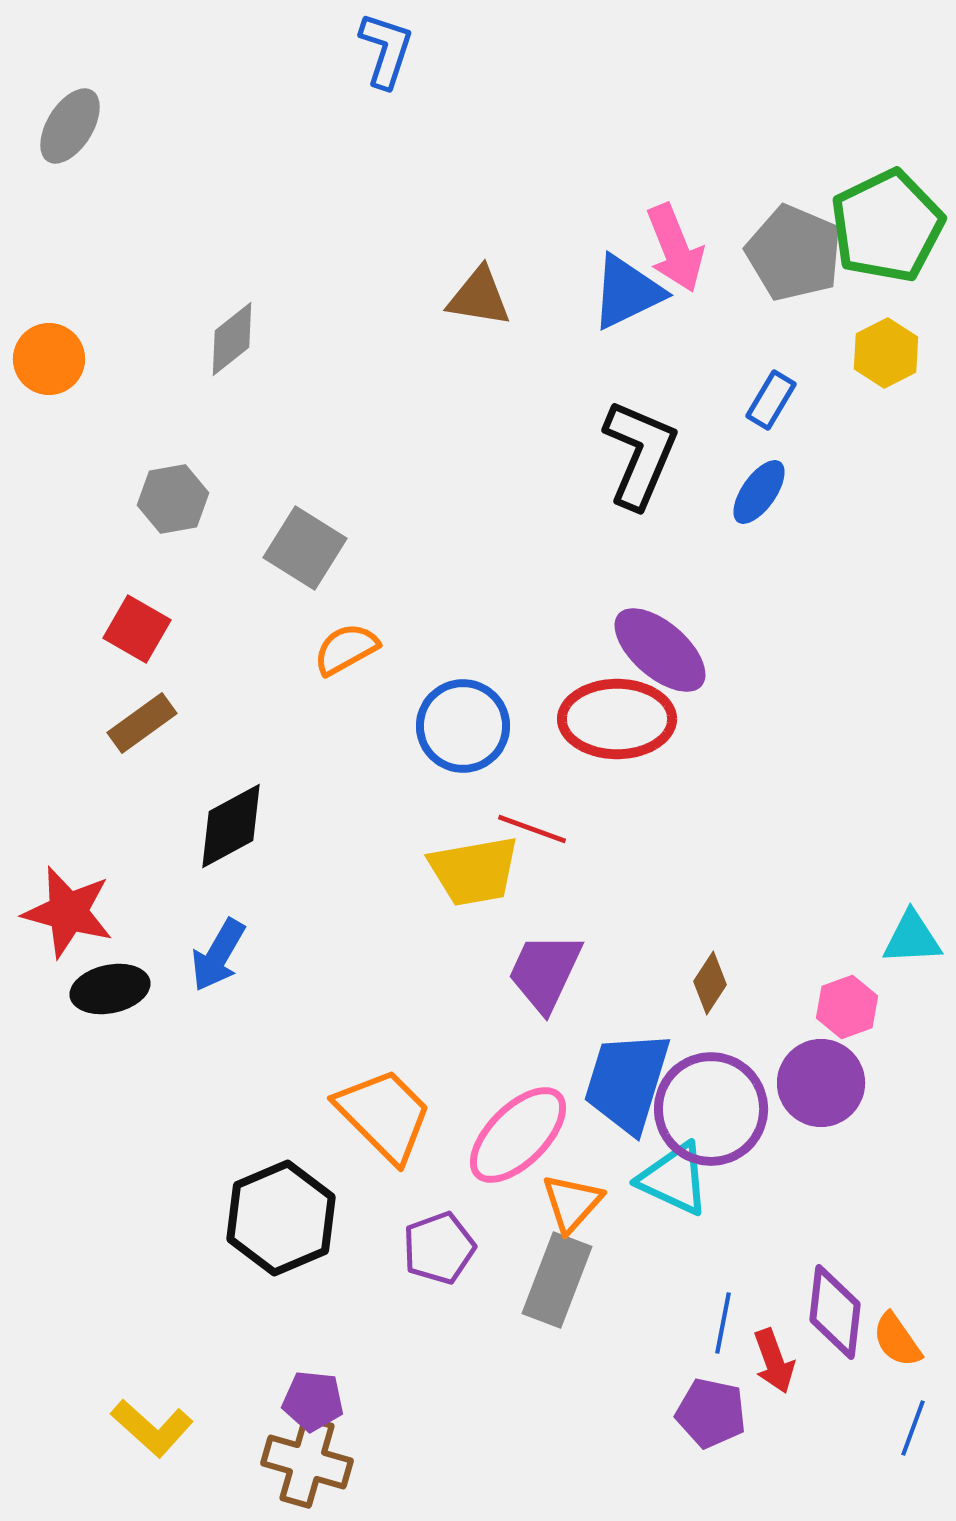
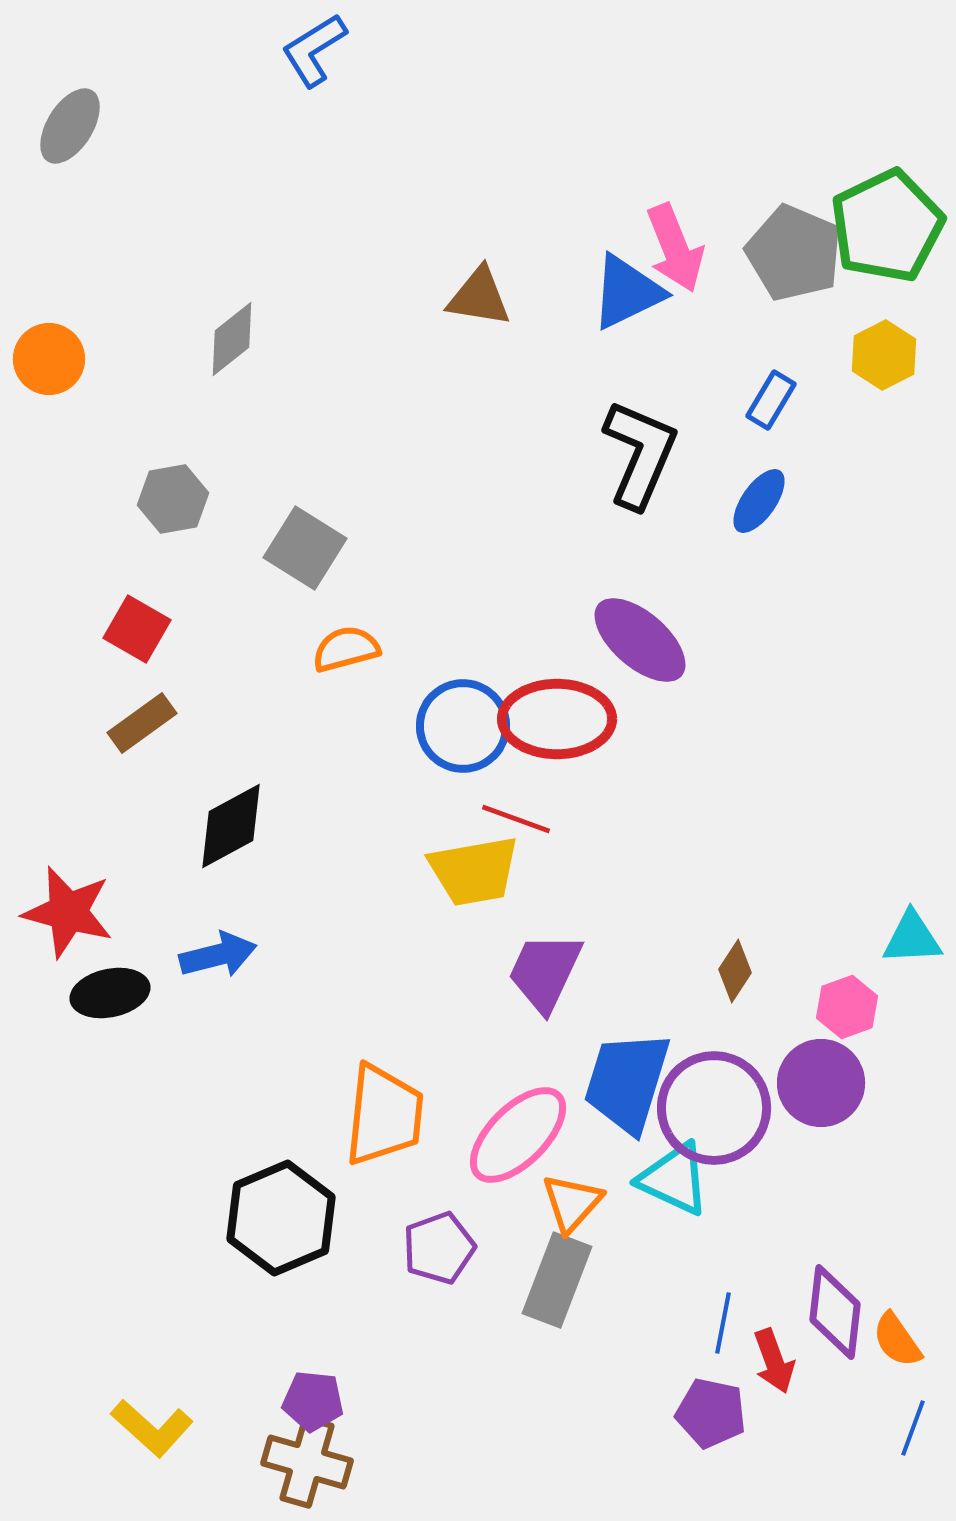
blue L-shape at (386, 50): moved 72 px left; rotated 140 degrees counterclockwise
yellow hexagon at (886, 353): moved 2 px left, 2 px down
blue ellipse at (759, 492): moved 9 px down
orange semicircle at (346, 649): rotated 14 degrees clockwise
purple ellipse at (660, 650): moved 20 px left, 10 px up
red ellipse at (617, 719): moved 60 px left
red line at (532, 829): moved 16 px left, 10 px up
blue arrow at (218, 955): rotated 134 degrees counterclockwise
brown diamond at (710, 983): moved 25 px right, 12 px up
black ellipse at (110, 989): moved 4 px down
purple circle at (711, 1109): moved 3 px right, 1 px up
orange trapezoid at (384, 1115): rotated 51 degrees clockwise
